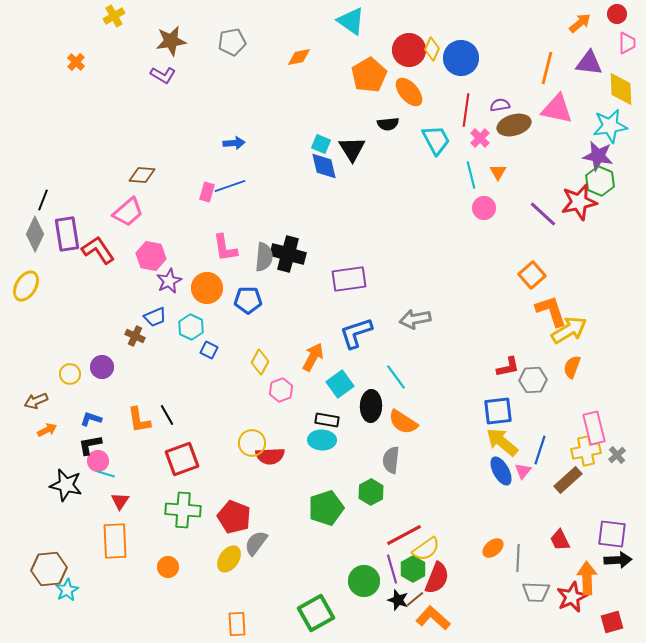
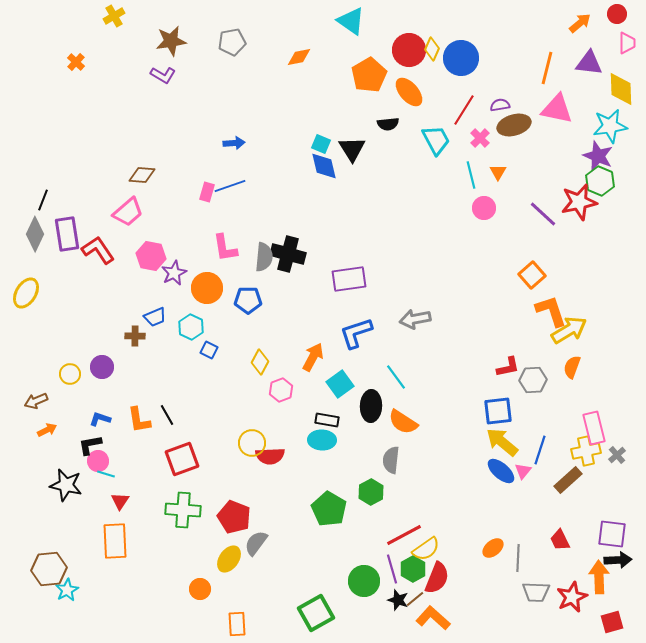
red line at (466, 110): moved 2 px left; rotated 24 degrees clockwise
purple star at (598, 156): rotated 12 degrees clockwise
purple star at (169, 281): moved 5 px right, 8 px up
yellow ellipse at (26, 286): moved 7 px down
brown cross at (135, 336): rotated 24 degrees counterclockwise
blue L-shape at (91, 419): moved 9 px right
blue ellipse at (501, 471): rotated 20 degrees counterclockwise
green pentagon at (326, 508): moved 3 px right, 1 px down; rotated 24 degrees counterclockwise
orange circle at (168, 567): moved 32 px right, 22 px down
orange arrow at (587, 578): moved 12 px right, 1 px up
